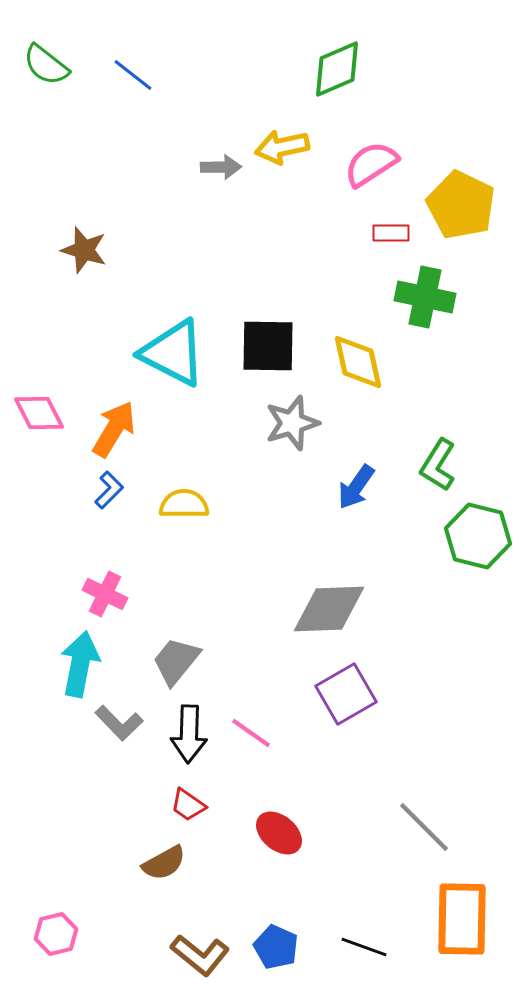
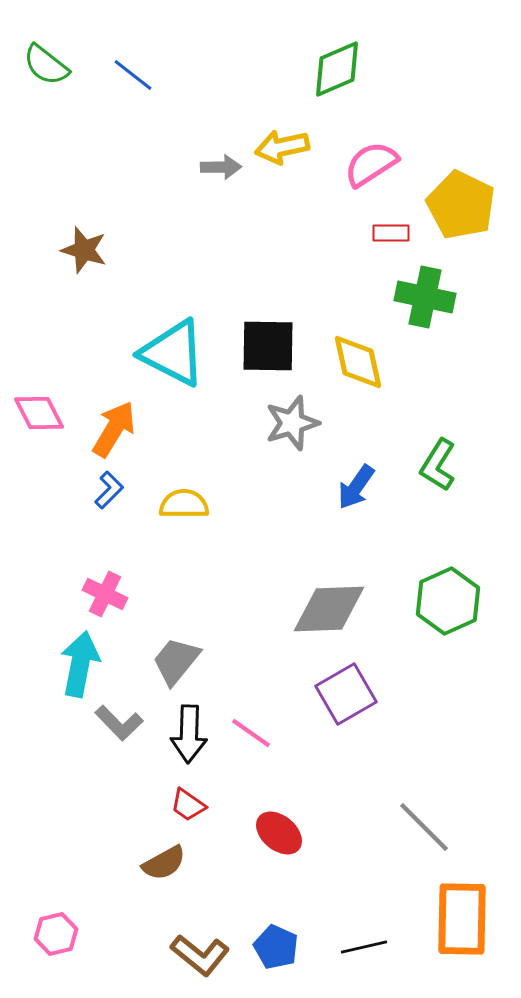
green hexagon: moved 30 px left, 65 px down; rotated 22 degrees clockwise
black line: rotated 33 degrees counterclockwise
